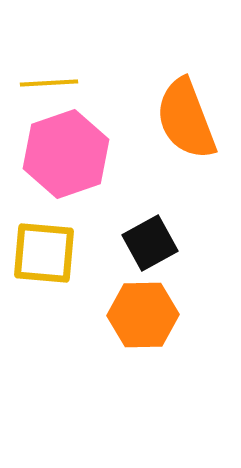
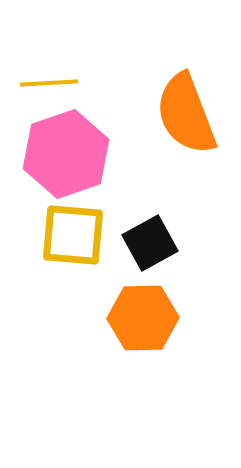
orange semicircle: moved 5 px up
yellow square: moved 29 px right, 18 px up
orange hexagon: moved 3 px down
